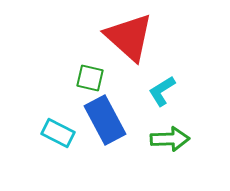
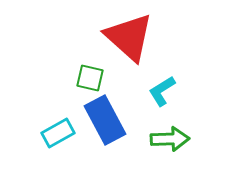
cyan rectangle: rotated 56 degrees counterclockwise
